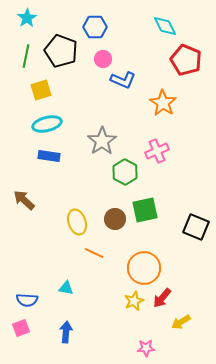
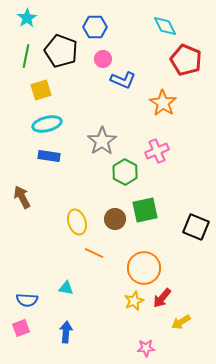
brown arrow: moved 2 px left, 3 px up; rotated 20 degrees clockwise
